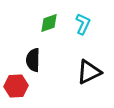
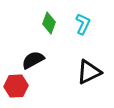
green diamond: rotated 50 degrees counterclockwise
black semicircle: rotated 60 degrees clockwise
